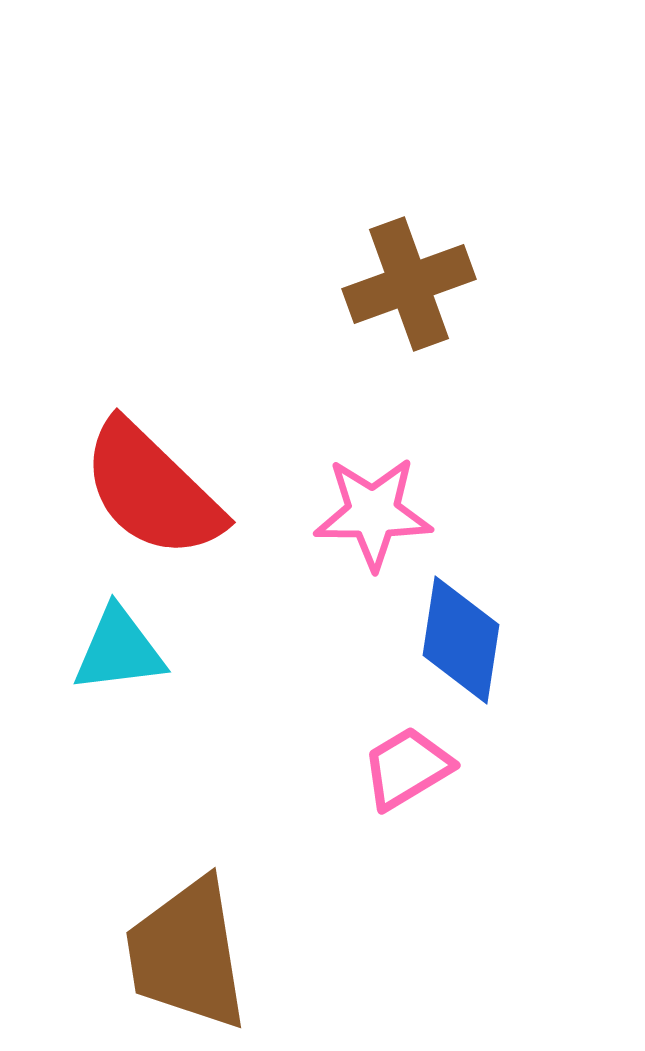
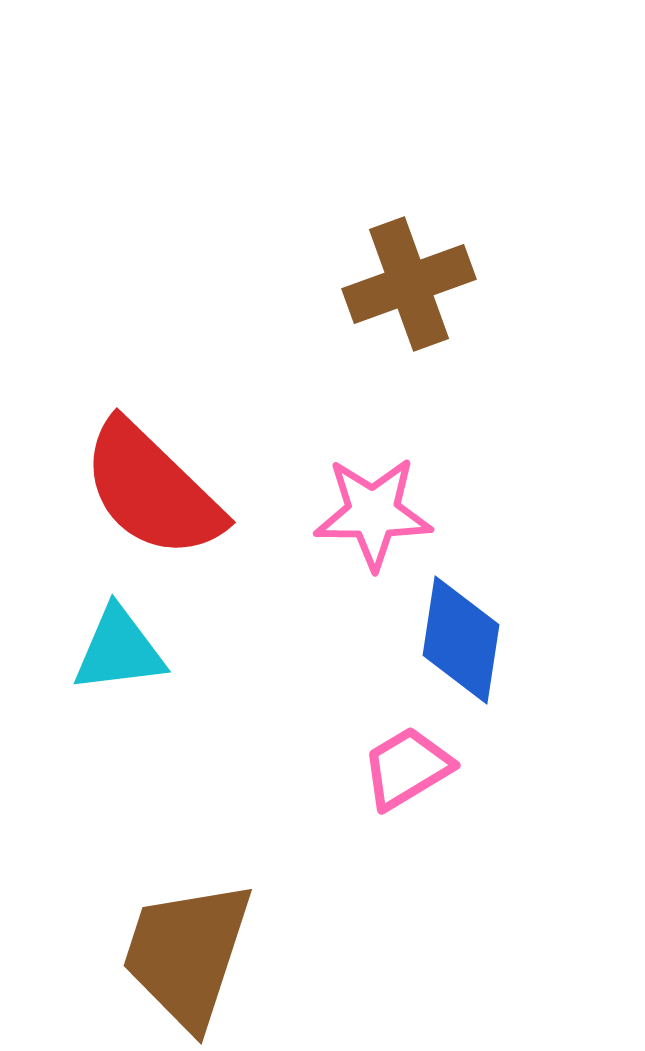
brown trapezoid: rotated 27 degrees clockwise
